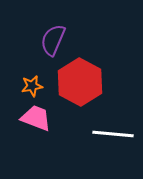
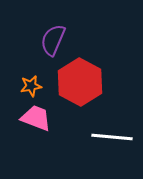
orange star: moved 1 px left
white line: moved 1 px left, 3 px down
